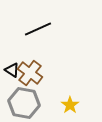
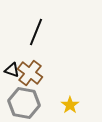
black line: moved 2 px left, 3 px down; rotated 44 degrees counterclockwise
black triangle: rotated 14 degrees counterclockwise
